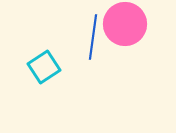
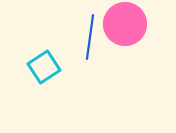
blue line: moved 3 px left
